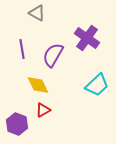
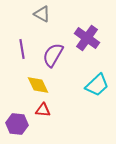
gray triangle: moved 5 px right, 1 px down
red triangle: rotated 35 degrees clockwise
purple hexagon: rotated 15 degrees counterclockwise
